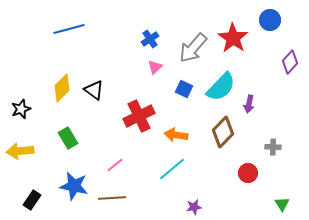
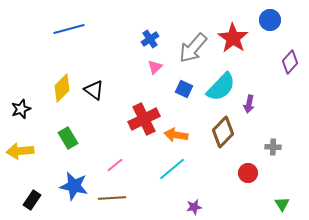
red cross: moved 5 px right, 3 px down
